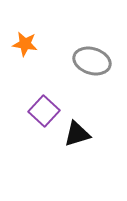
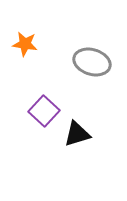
gray ellipse: moved 1 px down
